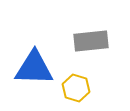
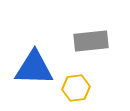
yellow hexagon: rotated 24 degrees counterclockwise
